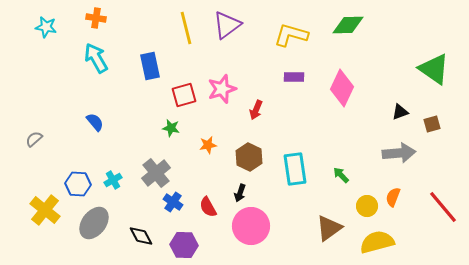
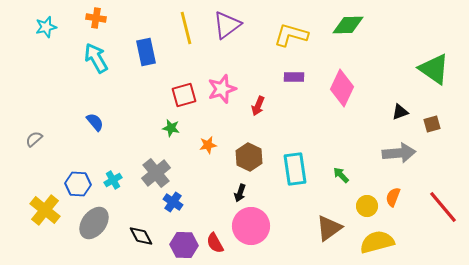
cyan star: rotated 25 degrees counterclockwise
blue rectangle: moved 4 px left, 14 px up
red arrow: moved 2 px right, 4 px up
red semicircle: moved 7 px right, 36 px down
